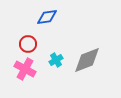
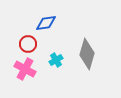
blue diamond: moved 1 px left, 6 px down
gray diamond: moved 6 px up; rotated 52 degrees counterclockwise
